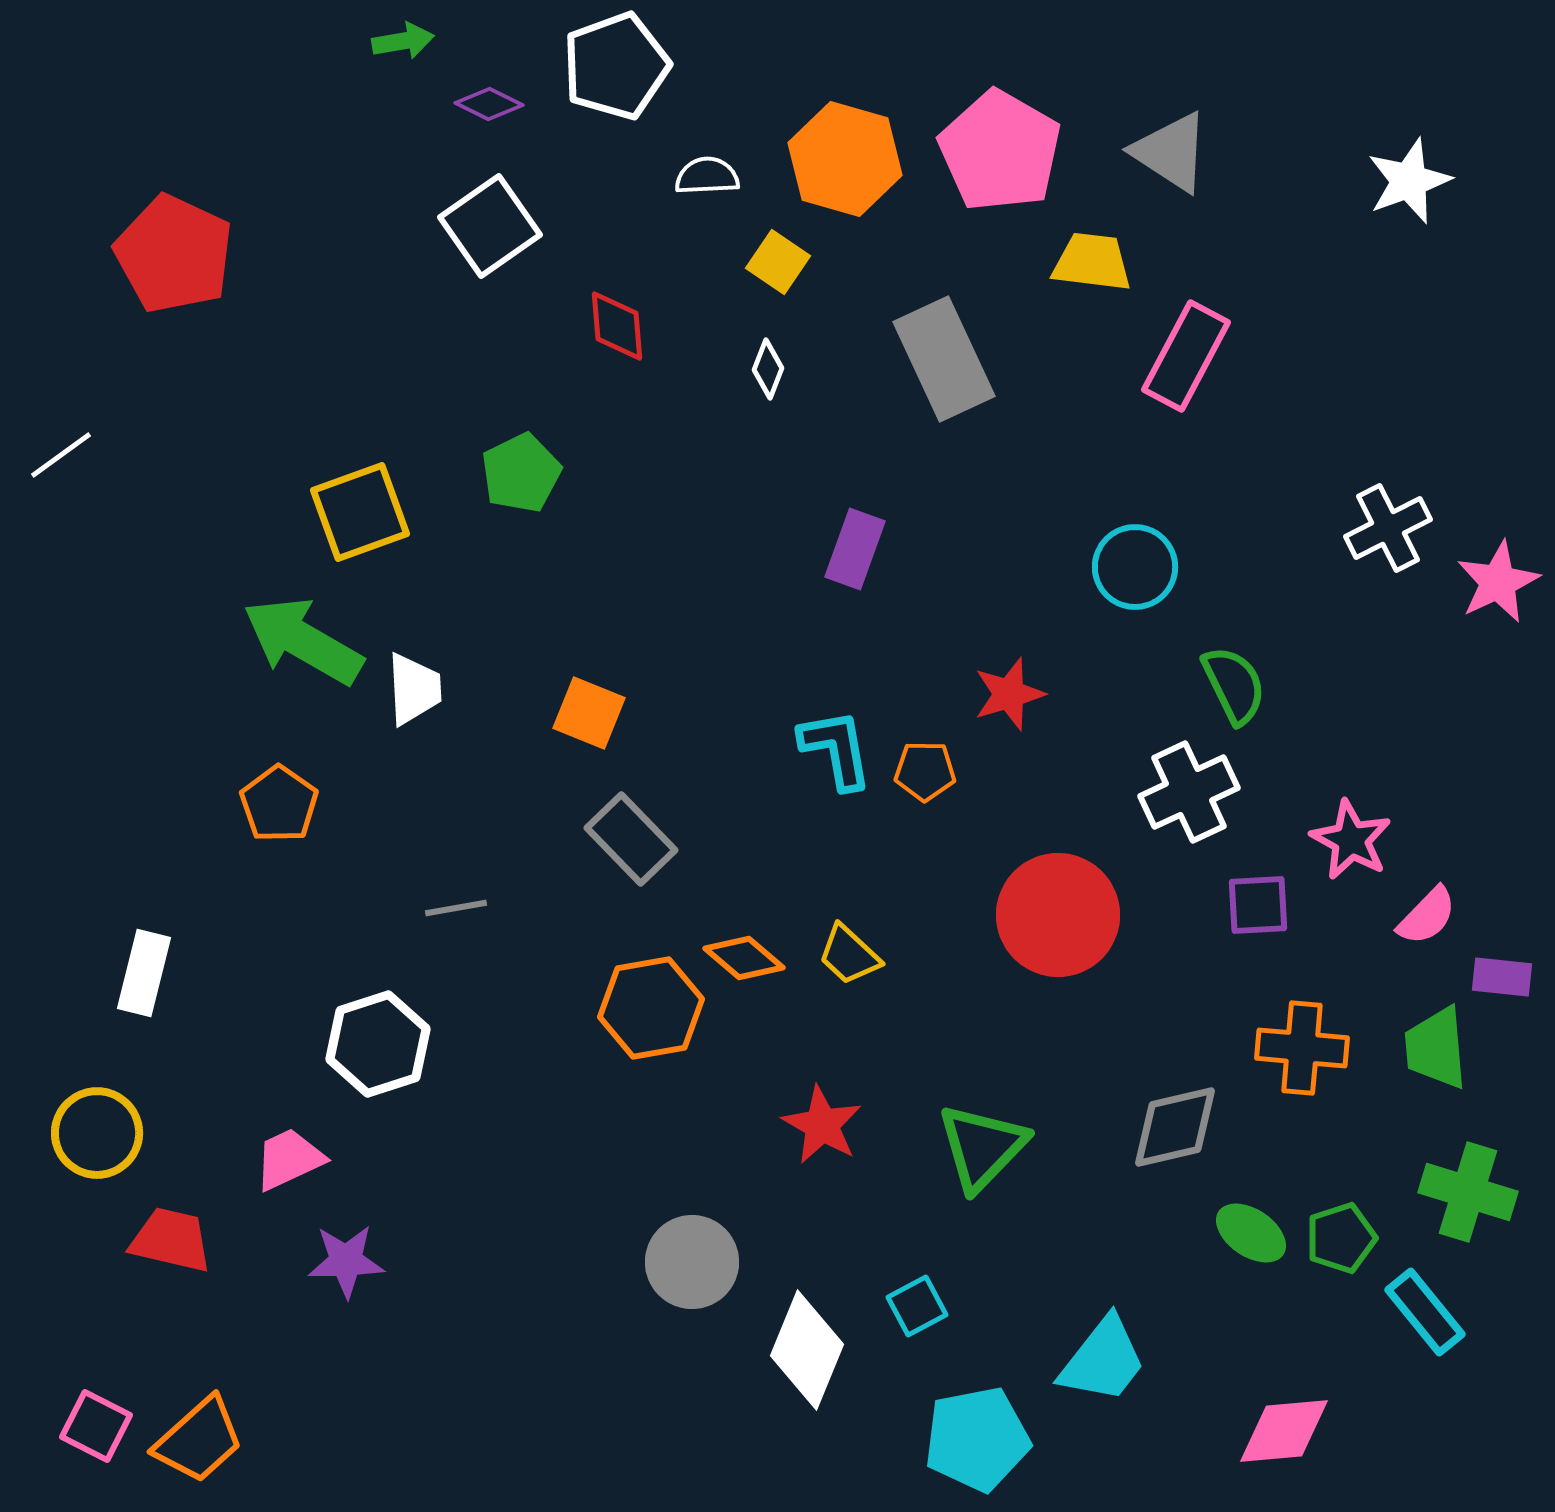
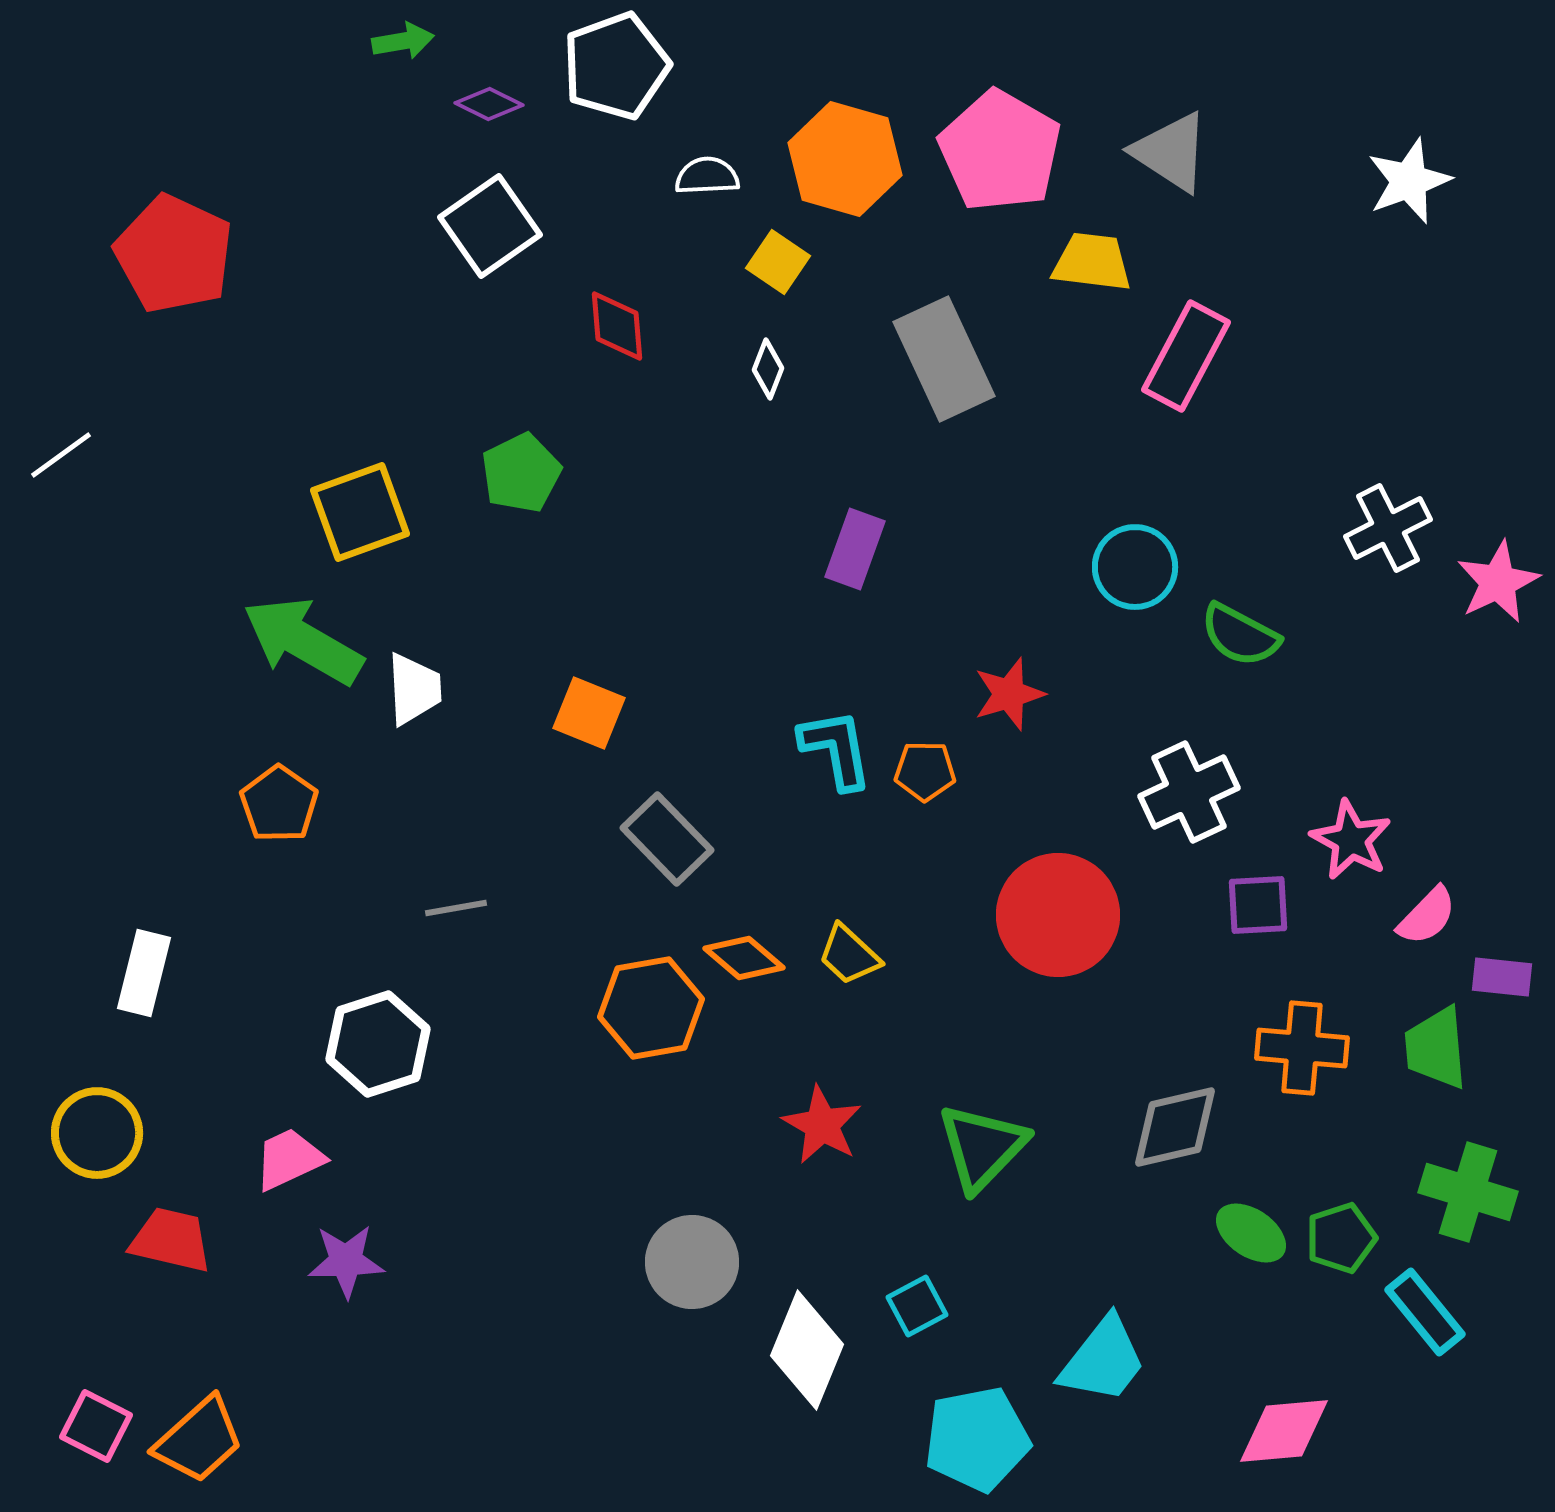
green semicircle at (1234, 685): moved 6 px right, 50 px up; rotated 144 degrees clockwise
gray rectangle at (631, 839): moved 36 px right
